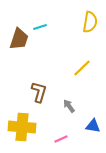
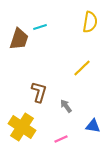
gray arrow: moved 3 px left
yellow cross: rotated 28 degrees clockwise
